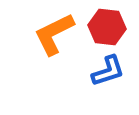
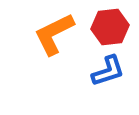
red hexagon: moved 3 px right; rotated 12 degrees counterclockwise
